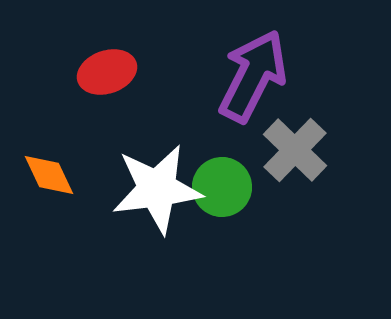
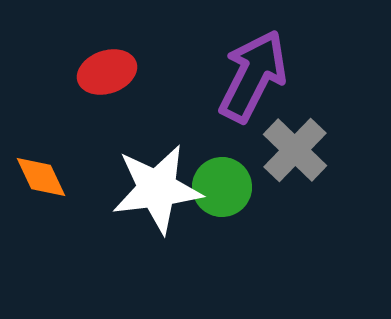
orange diamond: moved 8 px left, 2 px down
